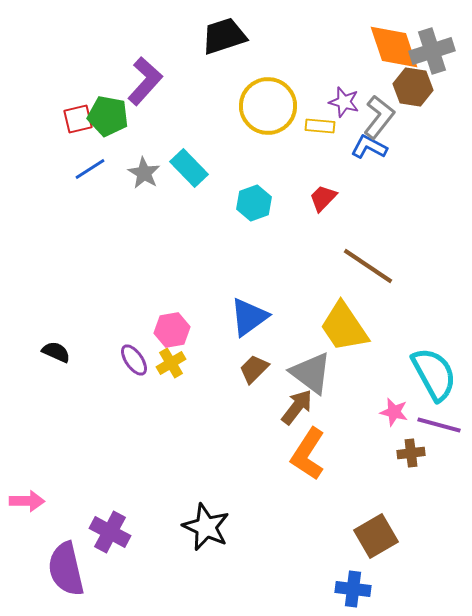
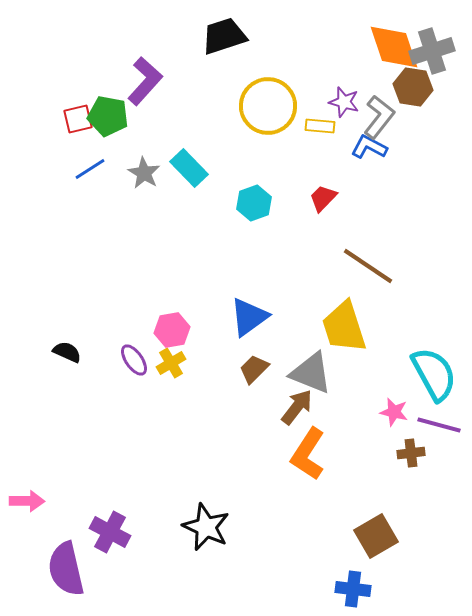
yellow trapezoid: rotated 16 degrees clockwise
black semicircle: moved 11 px right
gray triangle: rotated 15 degrees counterclockwise
